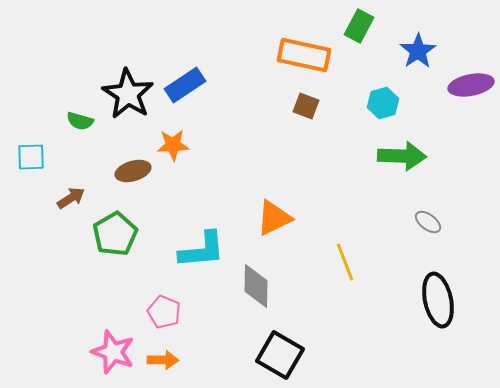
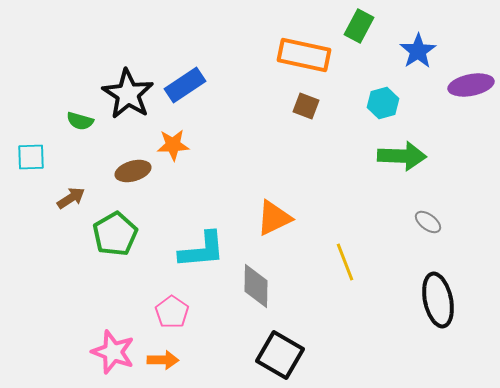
pink pentagon: moved 8 px right; rotated 12 degrees clockwise
